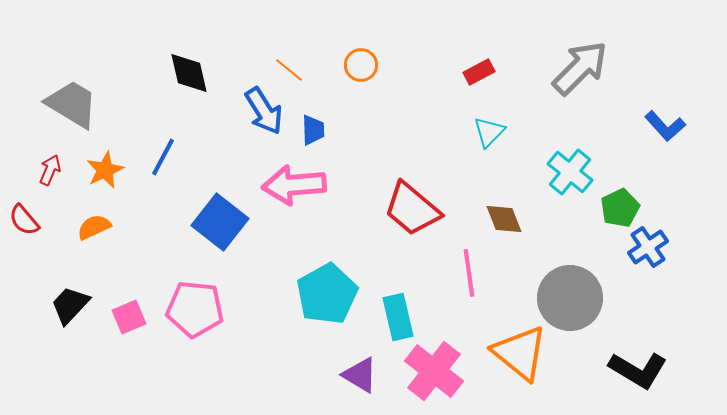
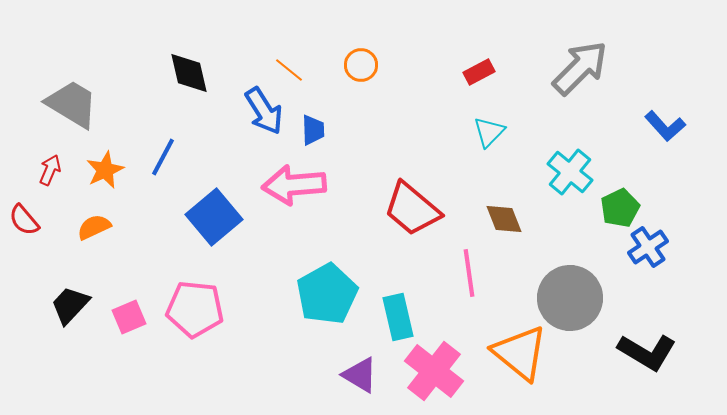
blue square: moved 6 px left, 5 px up; rotated 12 degrees clockwise
black L-shape: moved 9 px right, 18 px up
